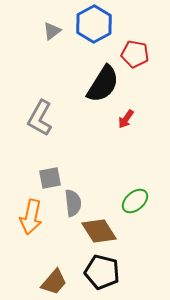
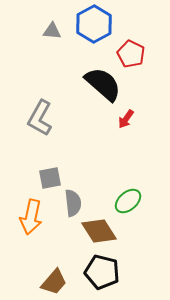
gray triangle: rotated 42 degrees clockwise
red pentagon: moved 4 px left; rotated 16 degrees clockwise
black semicircle: rotated 81 degrees counterclockwise
green ellipse: moved 7 px left
